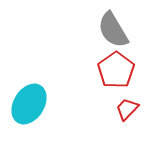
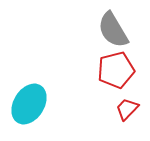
red pentagon: rotated 21 degrees clockwise
